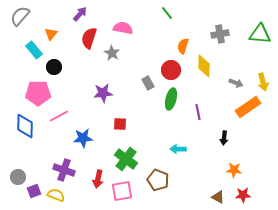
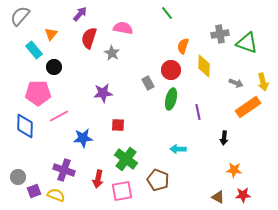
green triangle: moved 13 px left, 9 px down; rotated 15 degrees clockwise
red square: moved 2 px left, 1 px down
